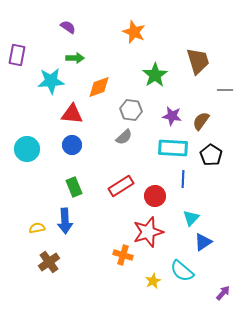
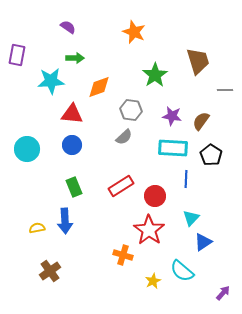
blue line: moved 3 px right
red star: moved 1 px right, 2 px up; rotated 20 degrees counterclockwise
brown cross: moved 1 px right, 9 px down
